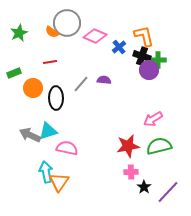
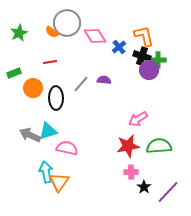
pink diamond: rotated 35 degrees clockwise
pink arrow: moved 15 px left
green semicircle: rotated 10 degrees clockwise
